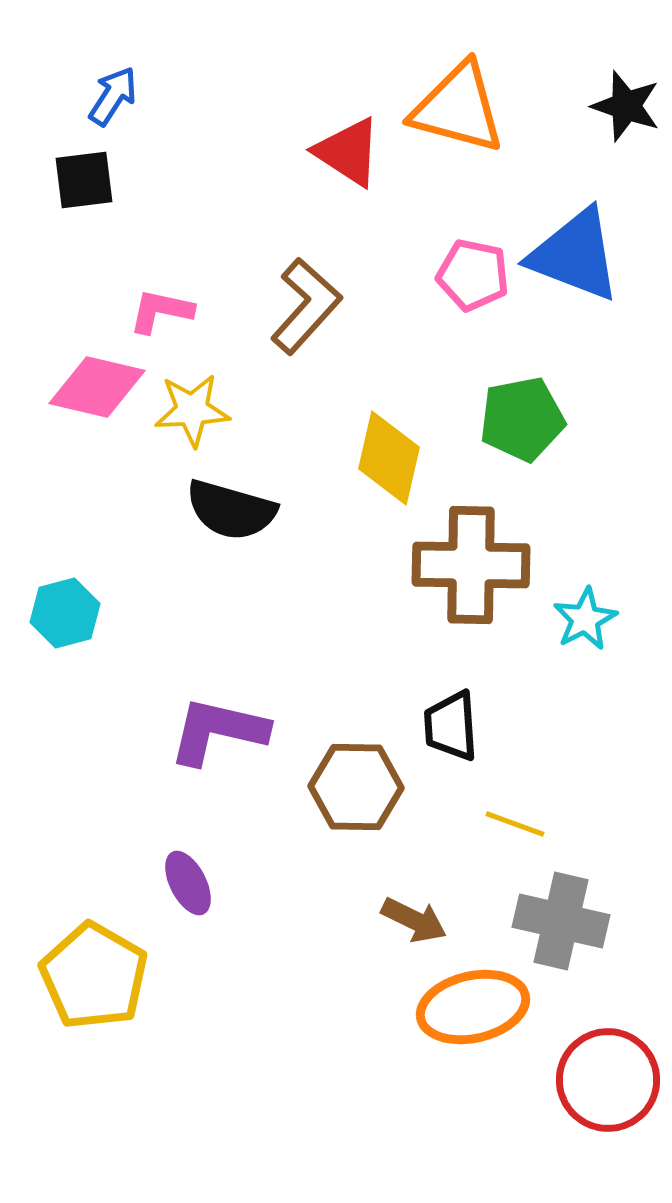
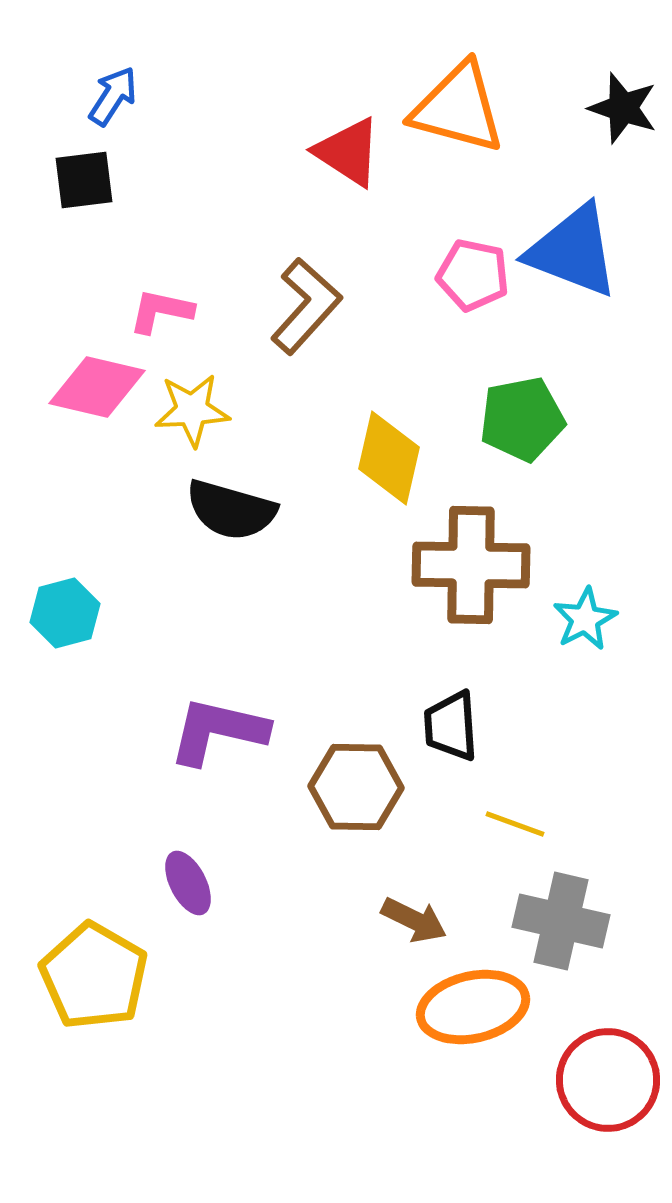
black star: moved 3 px left, 2 px down
blue triangle: moved 2 px left, 4 px up
